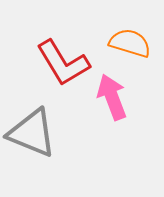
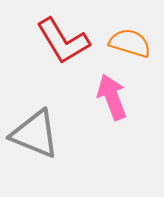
red L-shape: moved 22 px up
gray triangle: moved 3 px right, 1 px down
